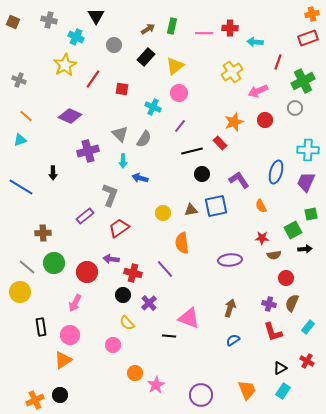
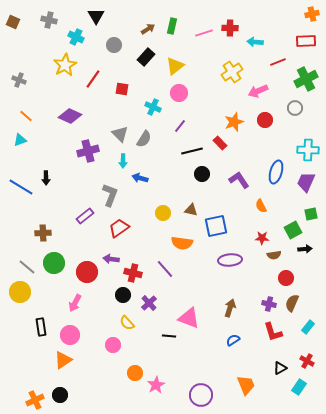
pink line at (204, 33): rotated 18 degrees counterclockwise
red rectangle at (308, 38): moved 2 px left, 3 px down; rotated 18 degrees clockwise
red line at (278, 62): rotated 49 degrees clockwise
green cross at (303, 81): moved 3 px right, 2 px up
black arrow at (53, 173): moved 7 px left, 5 px down
blue square at (216, 206): moved 20 px down
brown triangle at (191, 210): rotated 24 degrees clockwise
orange semicircle at (182, 243): rotated 75 degrees counterclockwise
orange trapezoid at (247, 390): moved 1 px left, 5 px up
cyan rectangle at (283, 391): moved 16 px right, 4 px up
